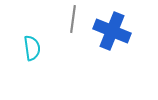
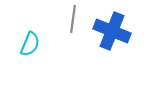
cyan semicircle: moved 2 px left, 4 px up; rotated 30 degrees clockwise
